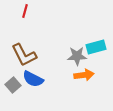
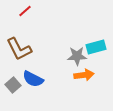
red line: rotated 32 degrees clockwise
brown L-shape: moved 5 px left, 6 px up
